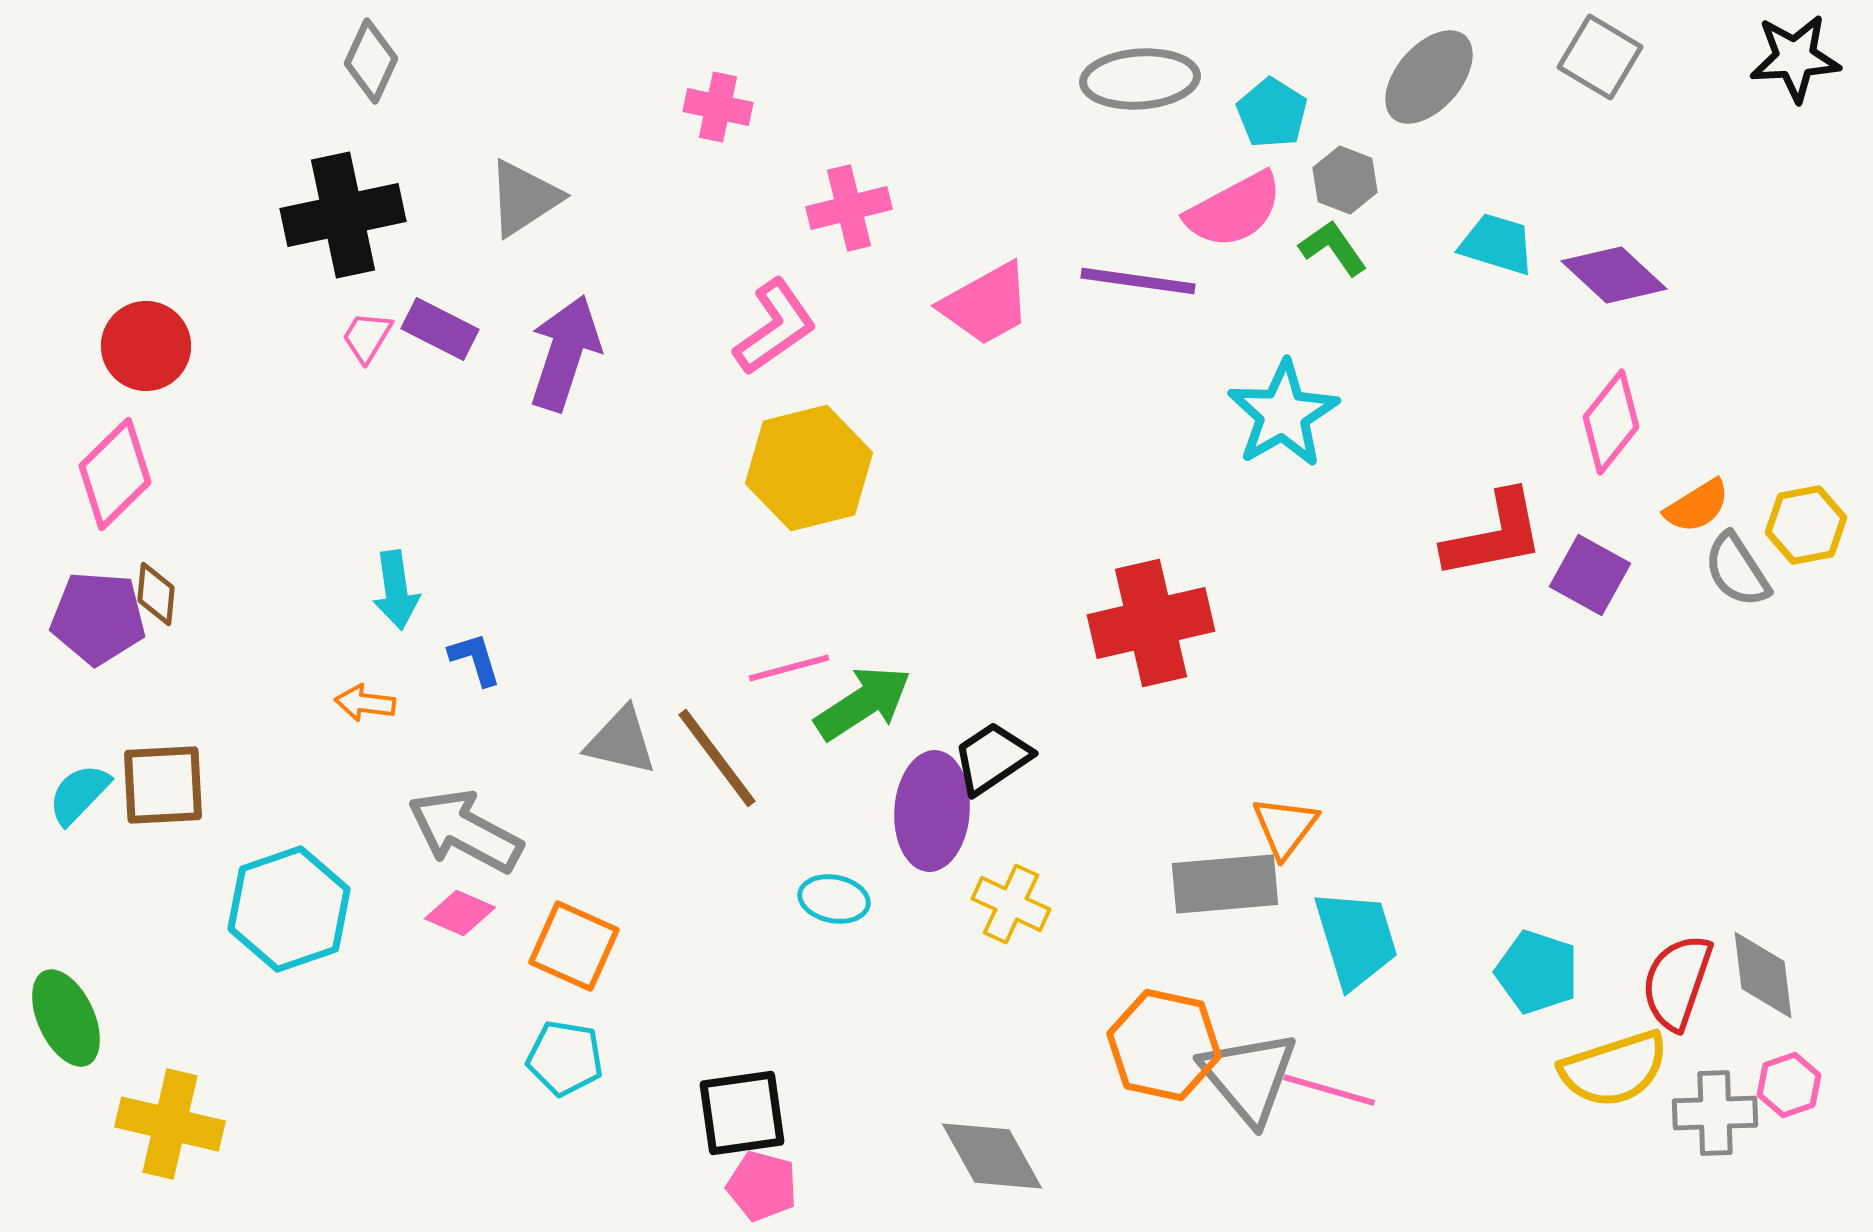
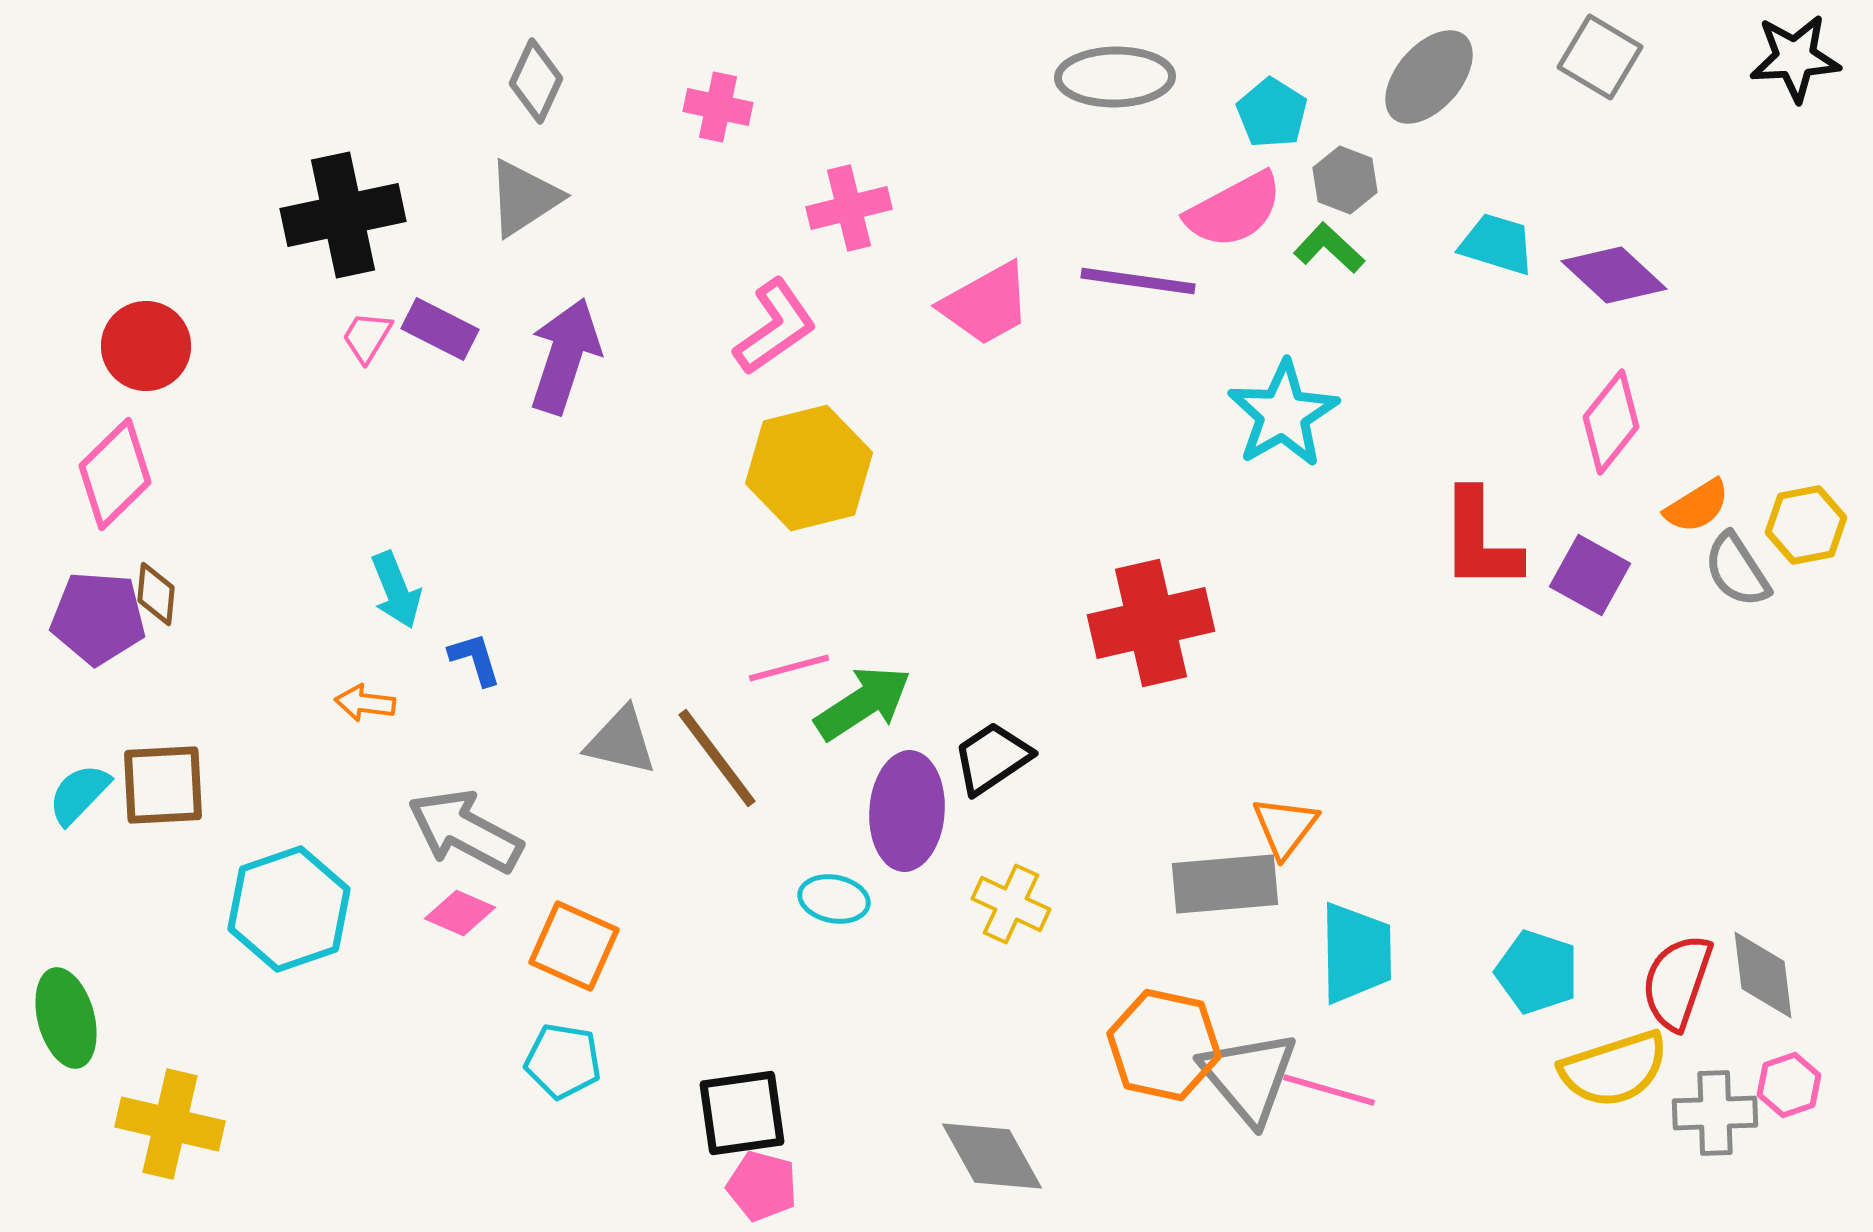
gray diamond at (371, 61): moved 165 px right, 20 px down
gray ellipse at (1140, 79): moved 25 px left, 2 px up; rotated 3 degrees clockwise
green L-shape at (1333, 248): moved 4 px left; rotated 12 degrees counterclockwise
purple arrow at (565, 353): moved 3 px down
red L-shape at (1494, 535): moved 14 px left, 5 px down; rotated 101 degrees clockwise
cyan arrow at (396, 590): rotated 14 degrees counterclockwise
purple ellipse at (932, 811): moved 25 px left
cyan trapezoid at (1356, 939): moved 14 px down; rotated 16 degrees clockwise
green ellipse at (66, 1018): rotated 10 degrees clockwise
cyan pentagon at (565, 1058): moved 2 px left, 3 px down
